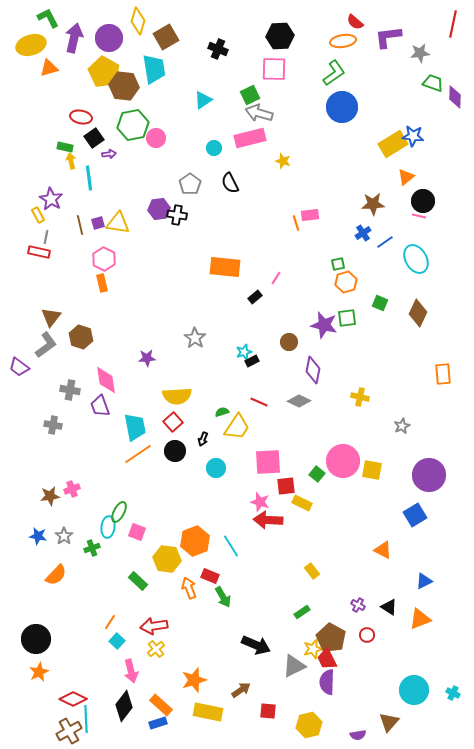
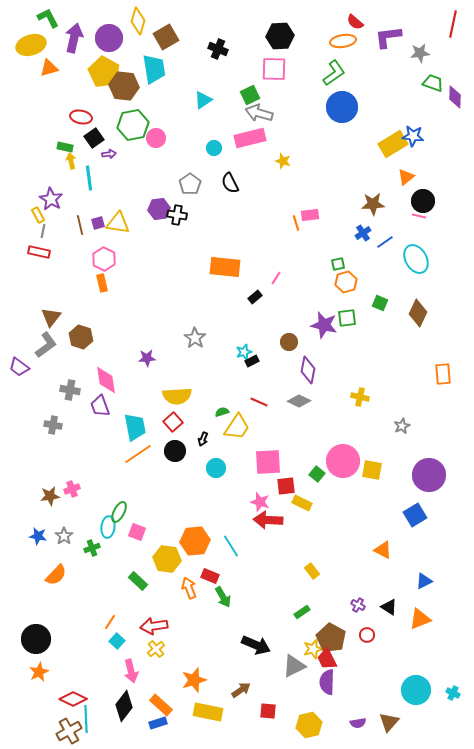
gray line at (46, 237): moved 3 px left, 6 px up
purple diamond at (313, 370): moved 5 px left
orange hexagon at (195, 541): rotated 16 degrees clockwise
cyan circle at (414, 690): moved 2 px right
purple semicircle at (358, 735): moved 12 px up
